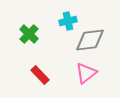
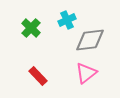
cyan cross: moved 1 px left, 1 px up; rotated 12 degrees counterclockwise
green cross: moved 2 px right, 6 px up
red rectangle: moved 2 px left, 1 px down
